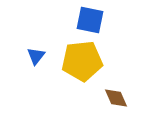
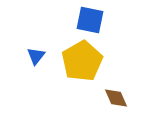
yellow pentagon: rotated 24 degrees counterclockwise
